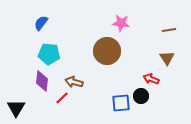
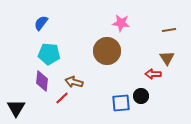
red arrow: moved 2 px right, 5 px up; rotated 21 degrees counterclockwise
